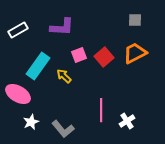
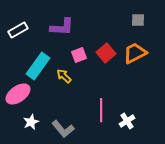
gray square: moved 3 px right
red square: moved 2 px right, 4 px up
pink ellipse: rotated 65 degrees counterclockwise
